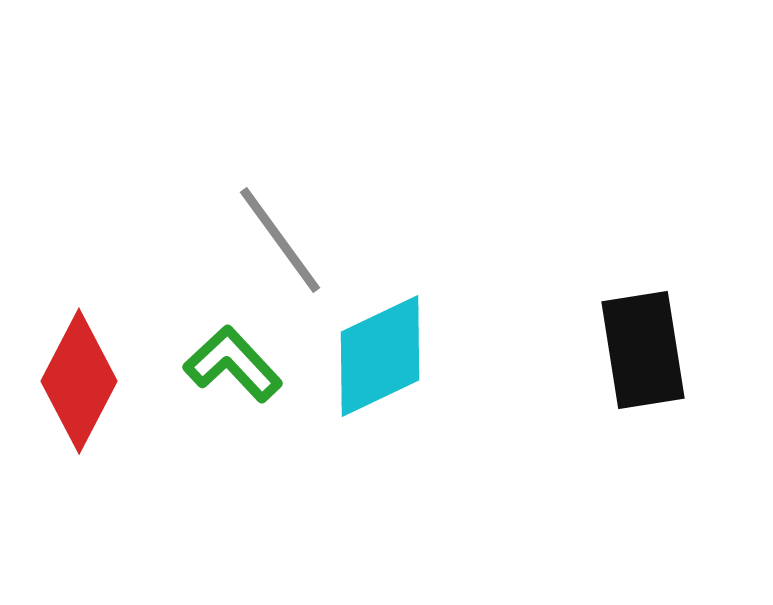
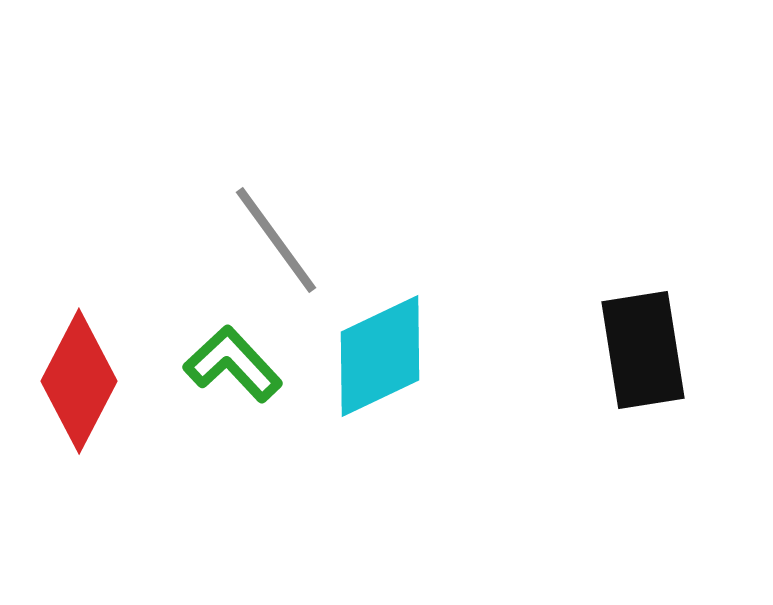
gray line: moved 4 px left
